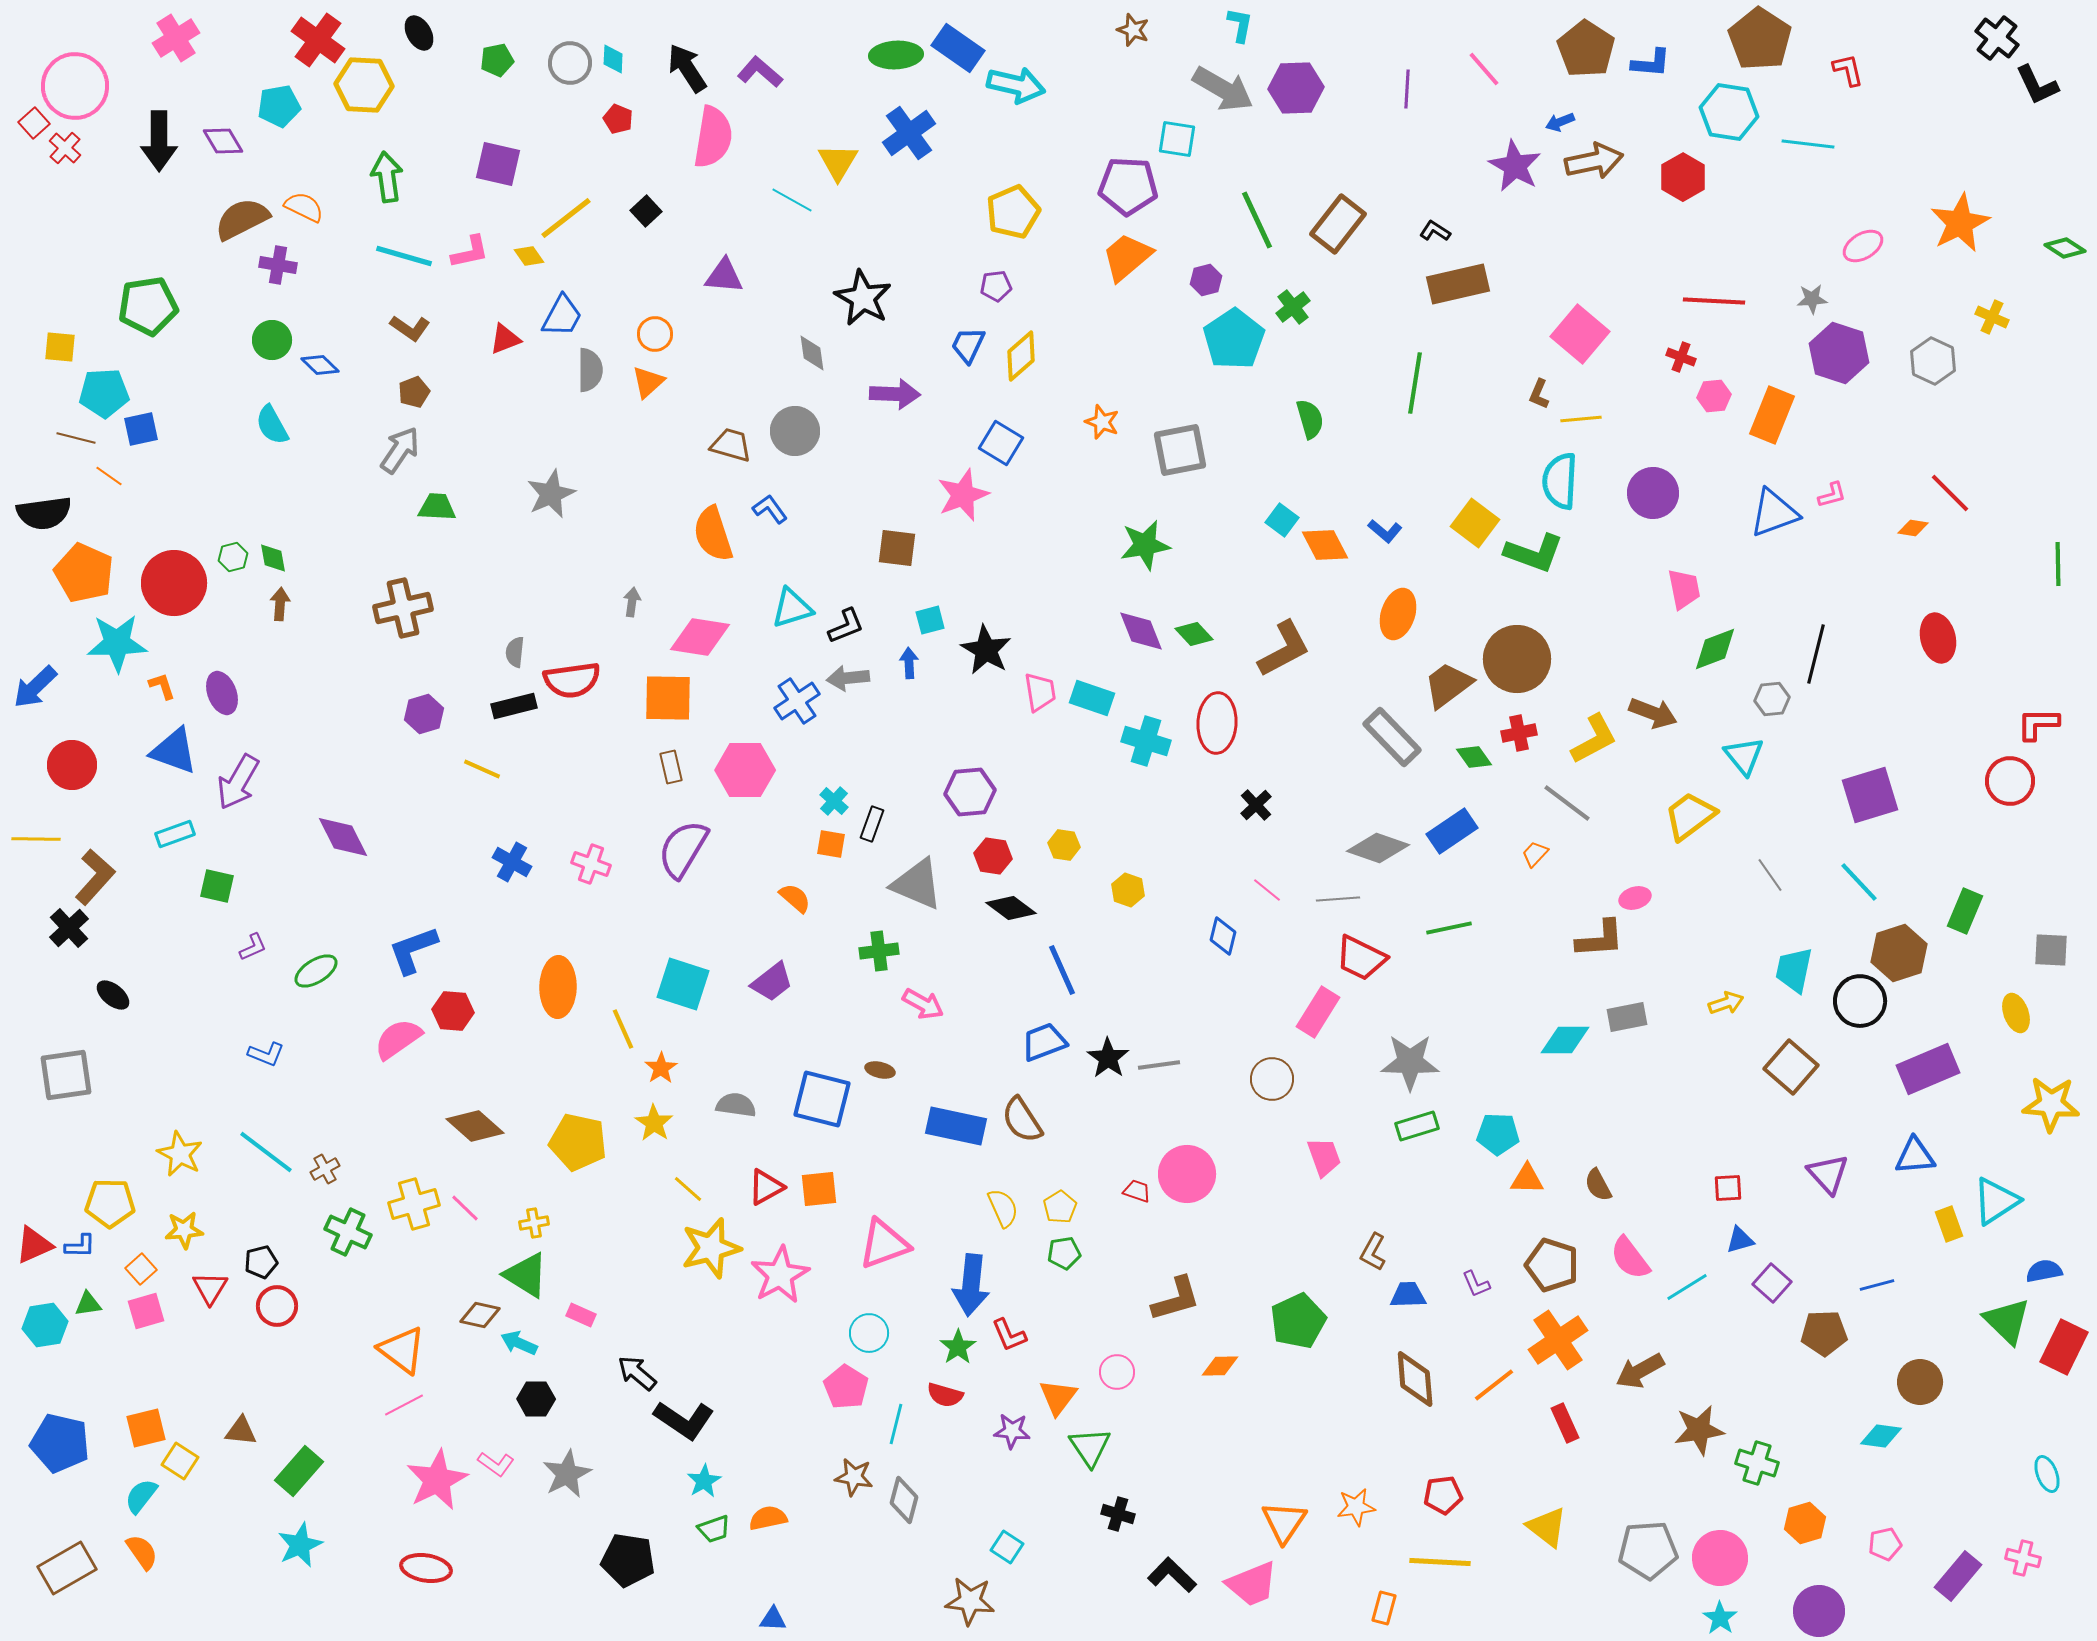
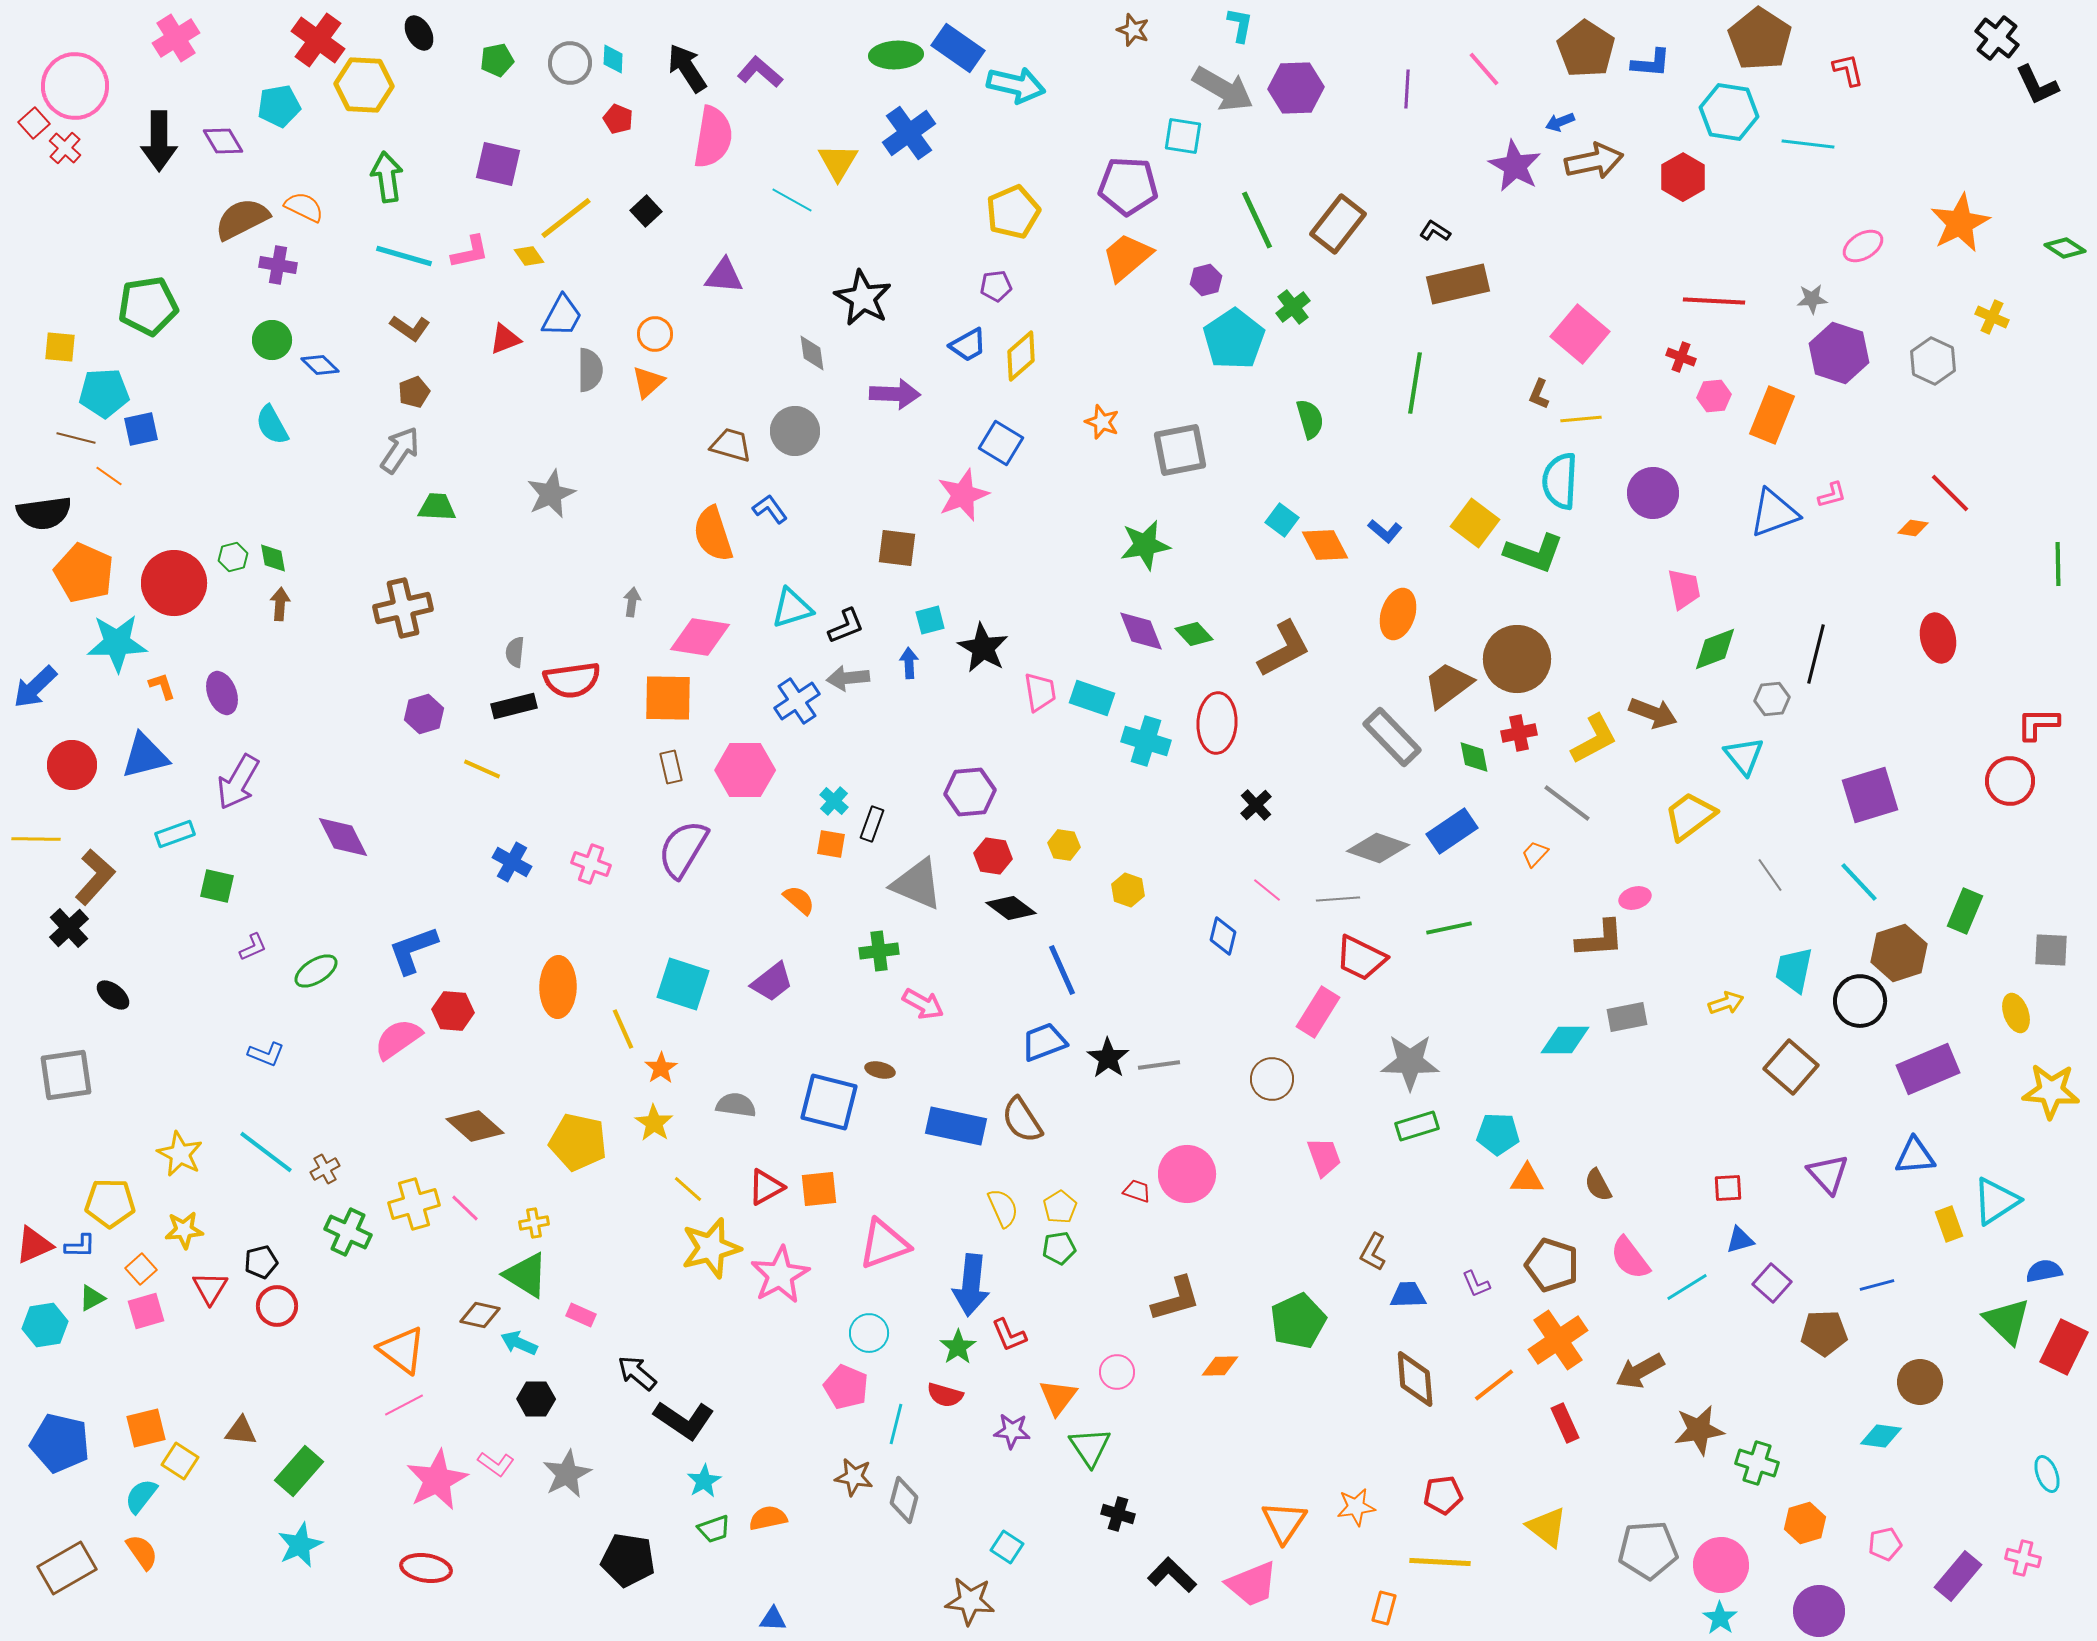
cyan square at (1177, 139): moved 6 px right, 3 px up
blue trapezoid at (968, 345): rotated 144 degrees counterclockwise
black star at (986, 650): moved 3 px left, 2 px up
blue triangle at (174, 751): moved 29 px left, 5 px down; rotated 34 degrees counterclockwise
green diamond at (1474, 757): rotated 24 degrees clockwise
orange semicircle at (795, 898): moved 4 px right, 2 px down
blue square at (822, 1099): moved 7 px right, 3 px down
yellow star at (2051, 1104): moved 13 px up
green pentagon at (1064, 1253): moved 5 px left, 5 px up
green triangle at (88, 1304): moved 4 px right, 6 px up; rotated 20 degrees counterclockwise
pink pentagon at (846, 1387): rotated 9 degrees counterclockwise
pink circle at (1720, 1558): moved 1 px right, 7 px down
